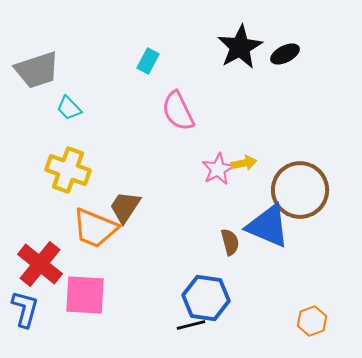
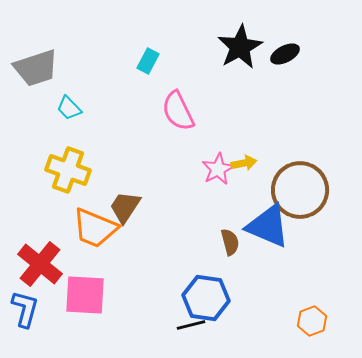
gray trapezoid: moved 1 px left, 2 px up
